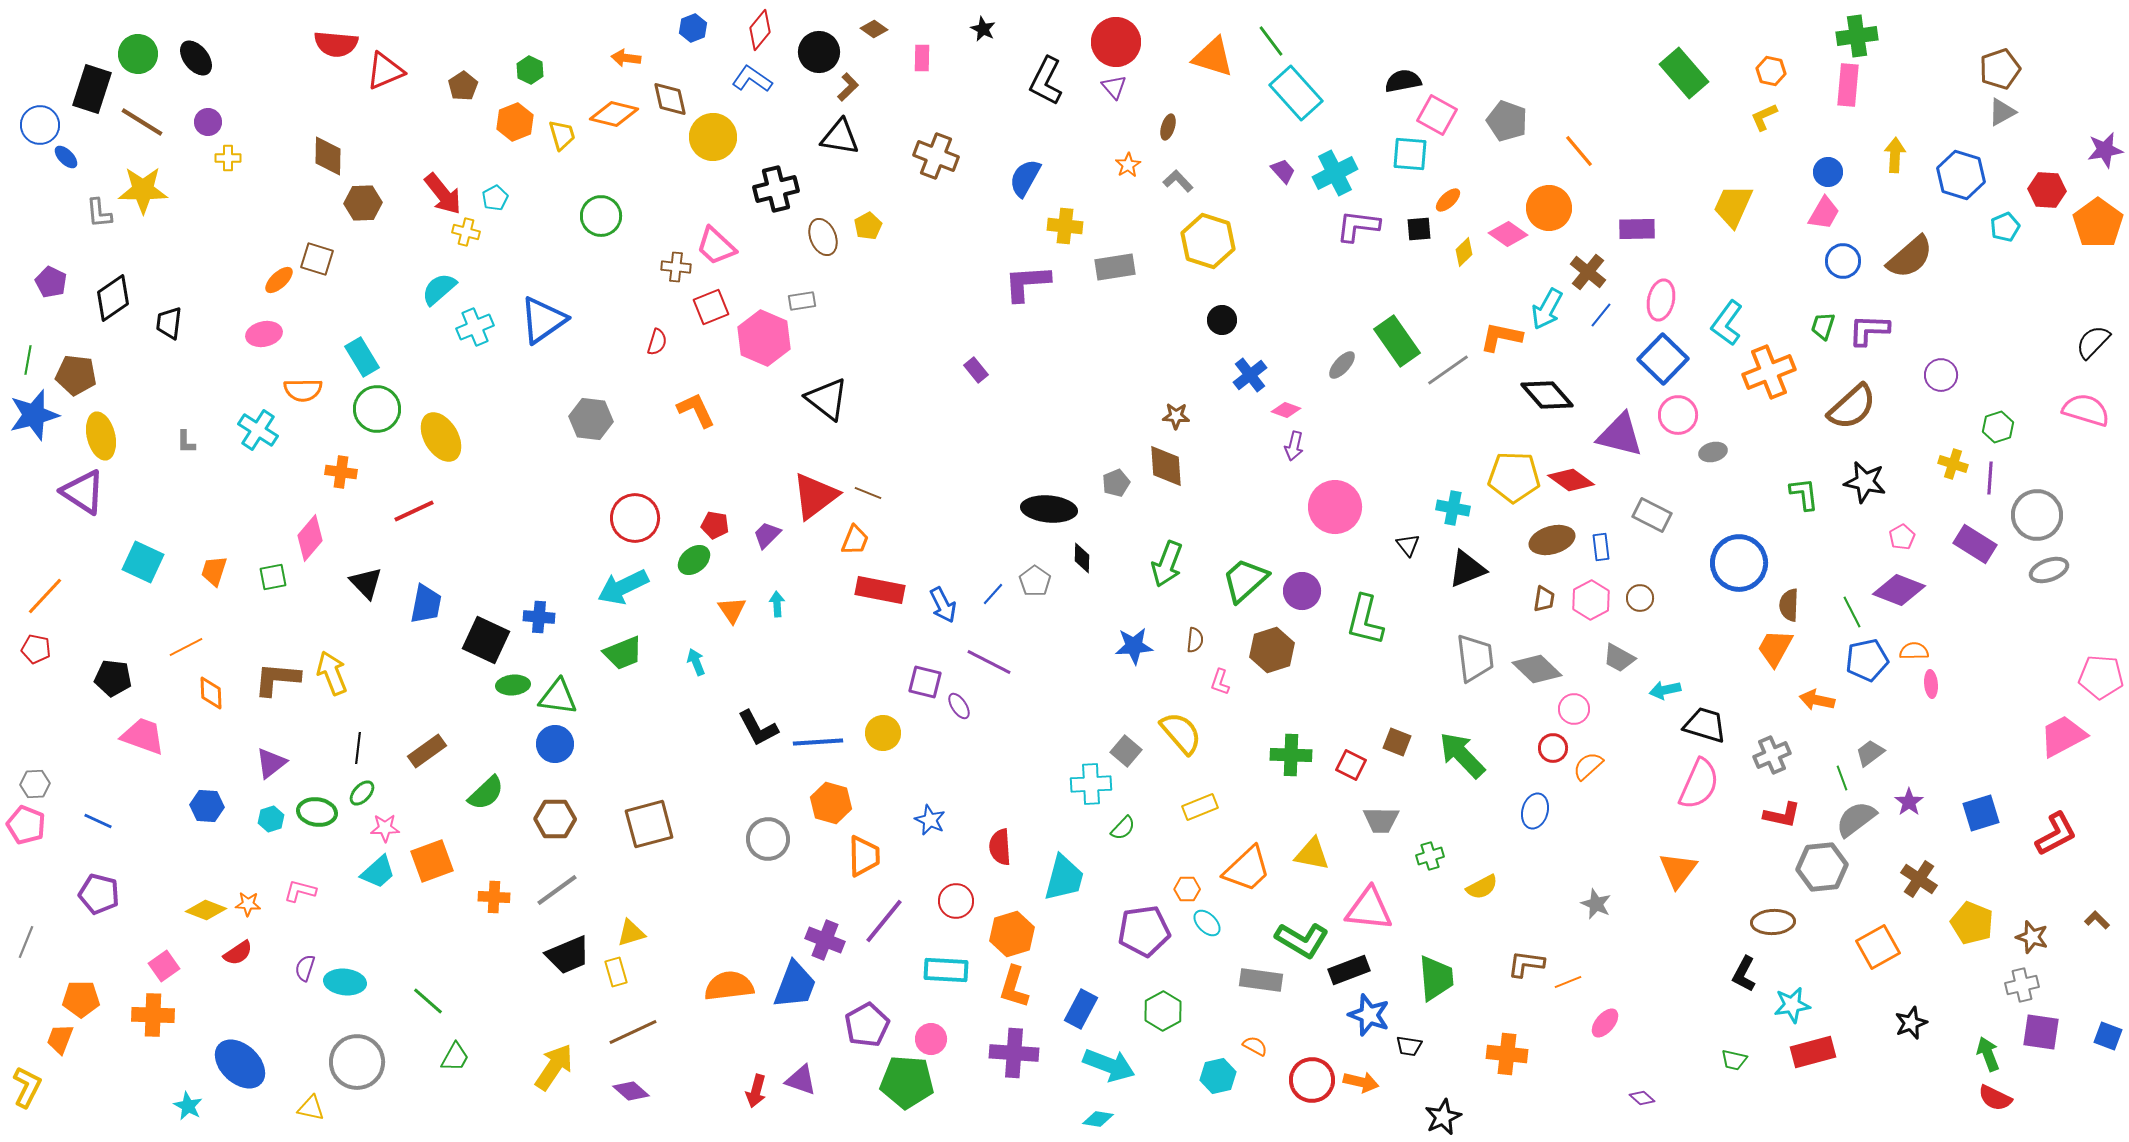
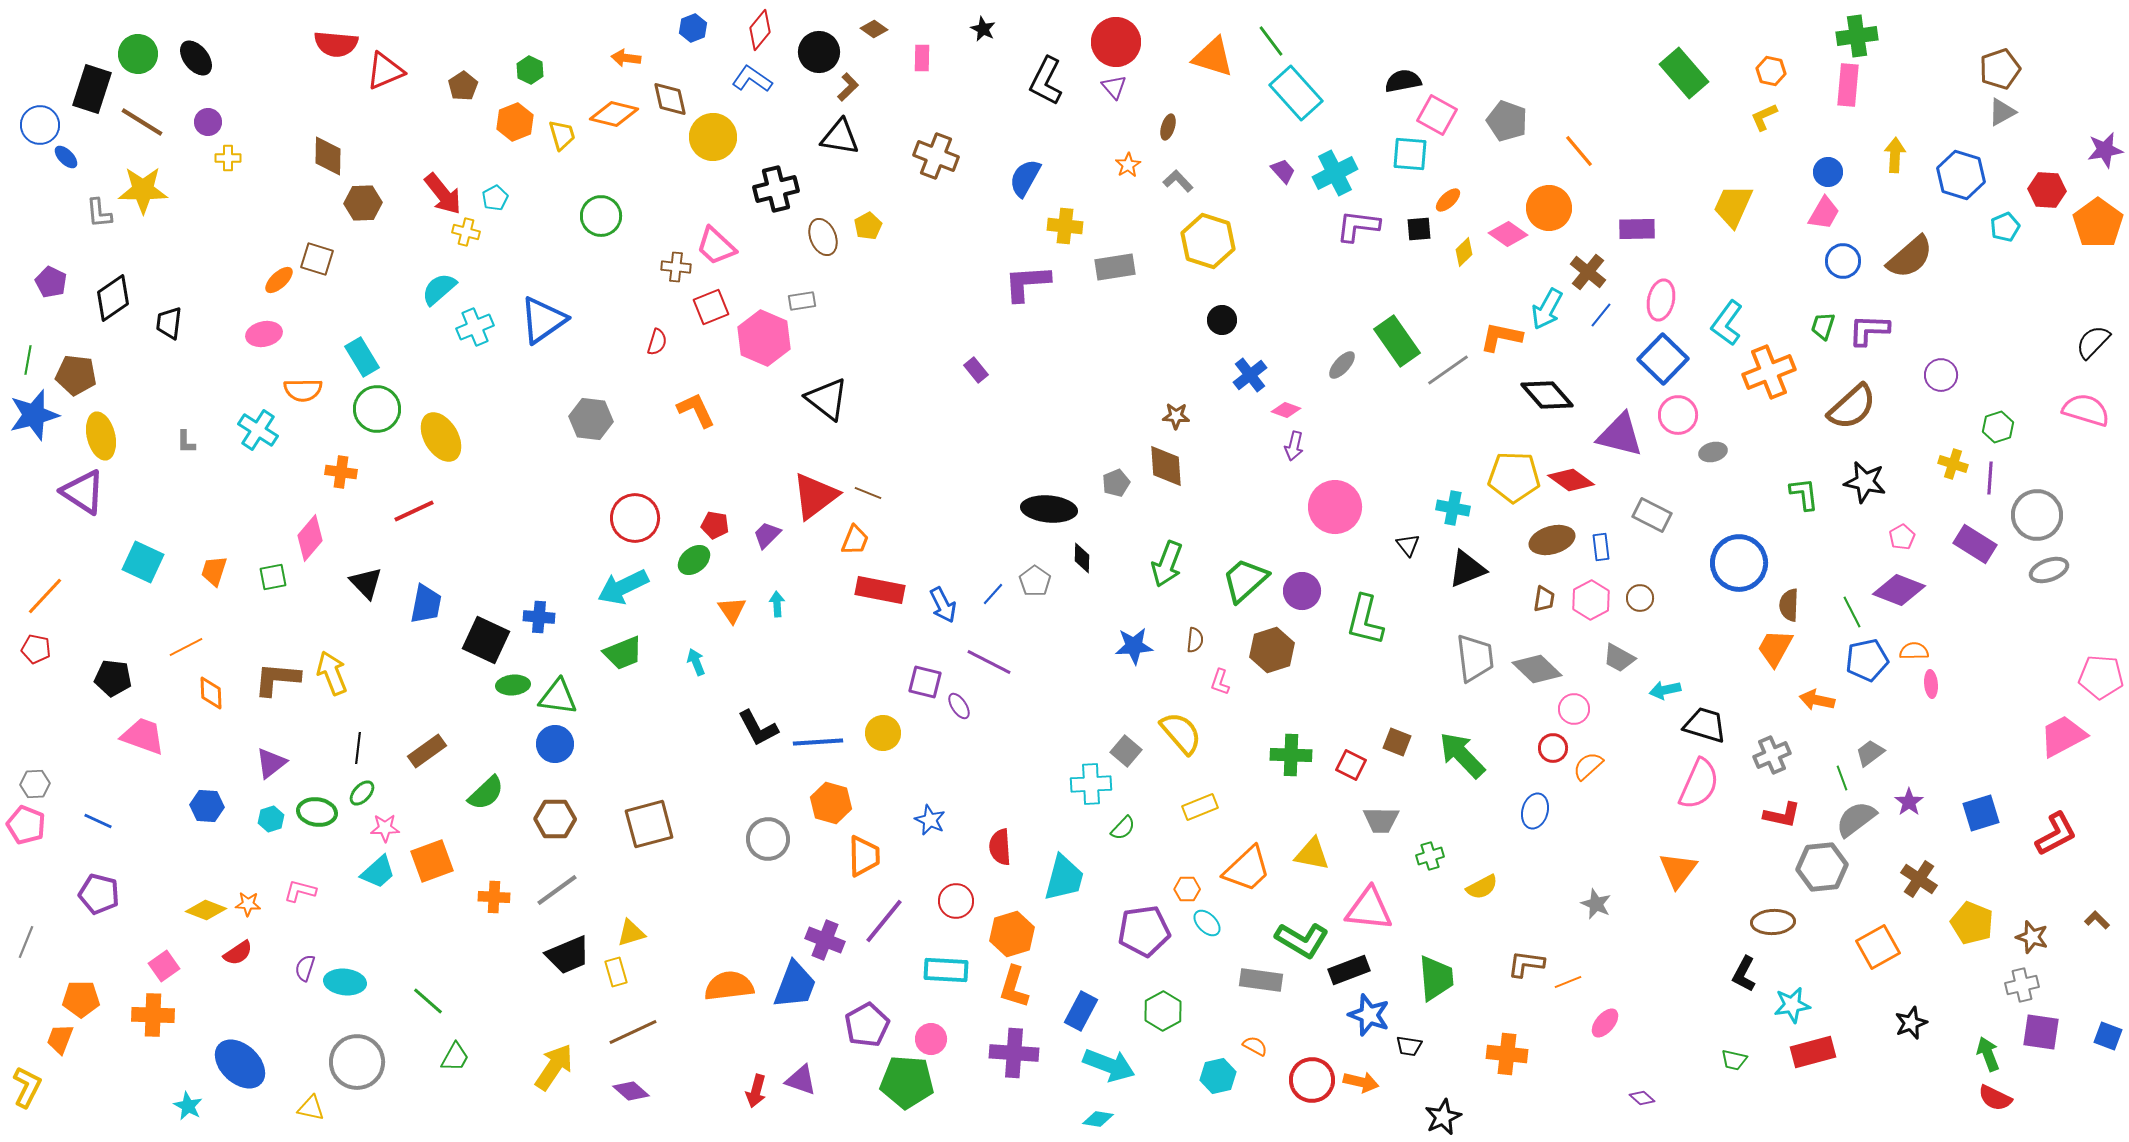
blue rectangle at (1081, 1009): moved 2 px down
